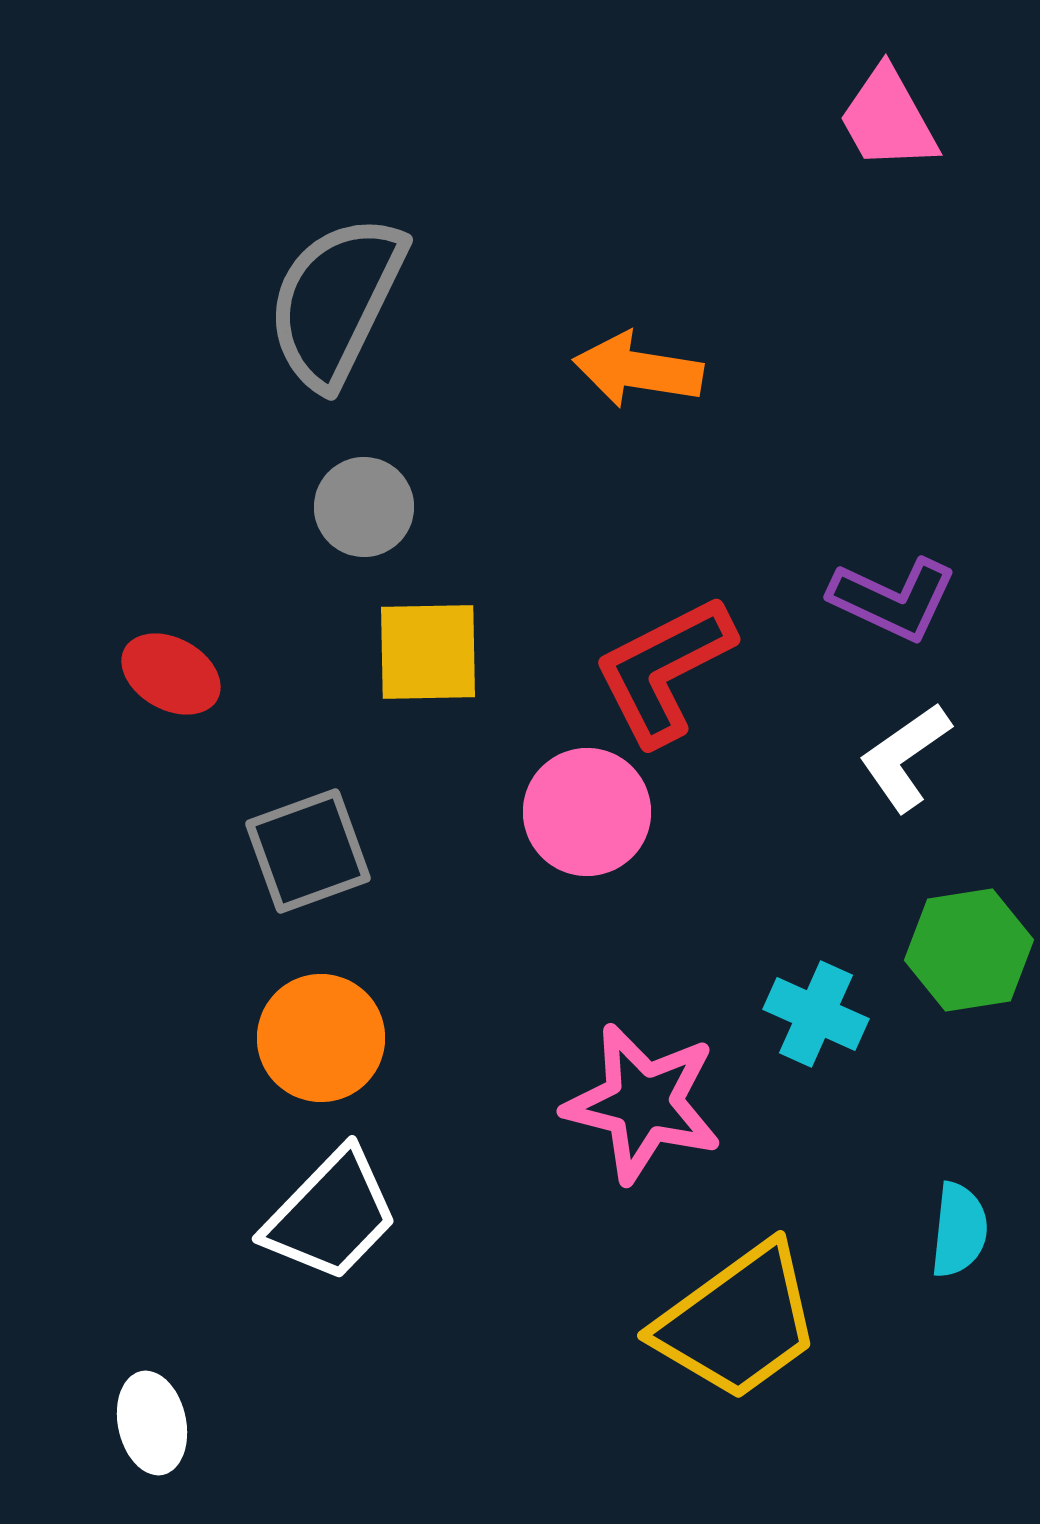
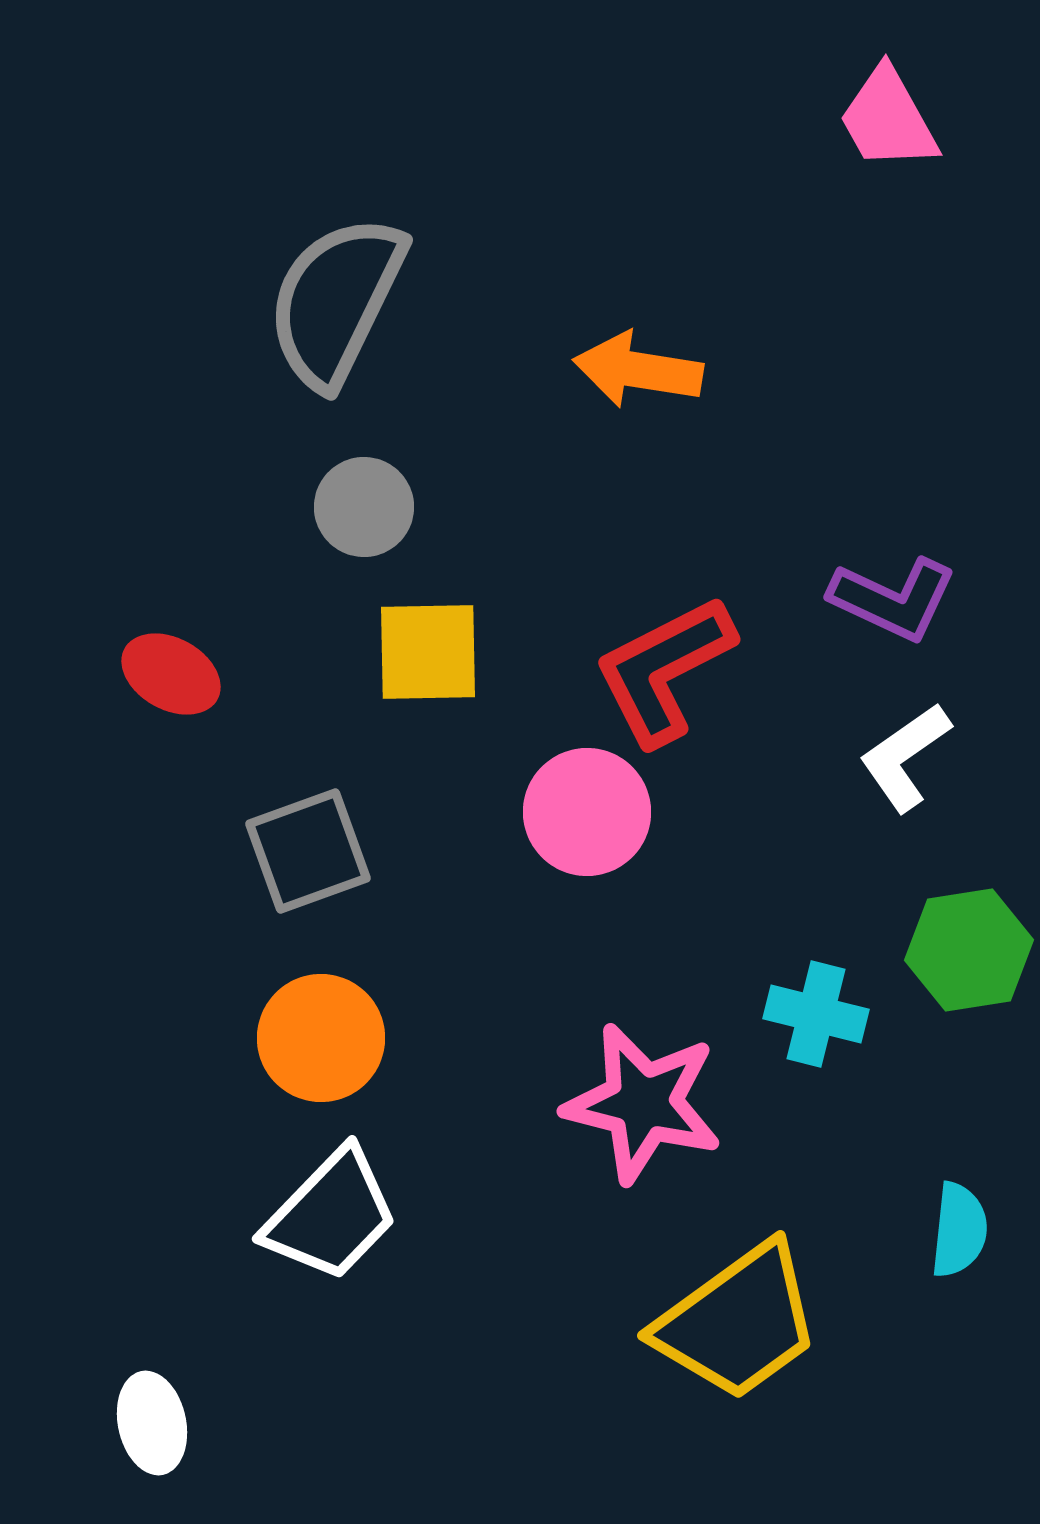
cyan cross: rotated 10 degrees counterclockwise
